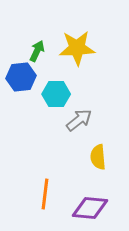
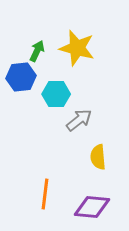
yellow star: rotated 18 degrees clockwise
purple diamond: moved 2 px right, 1 px up
